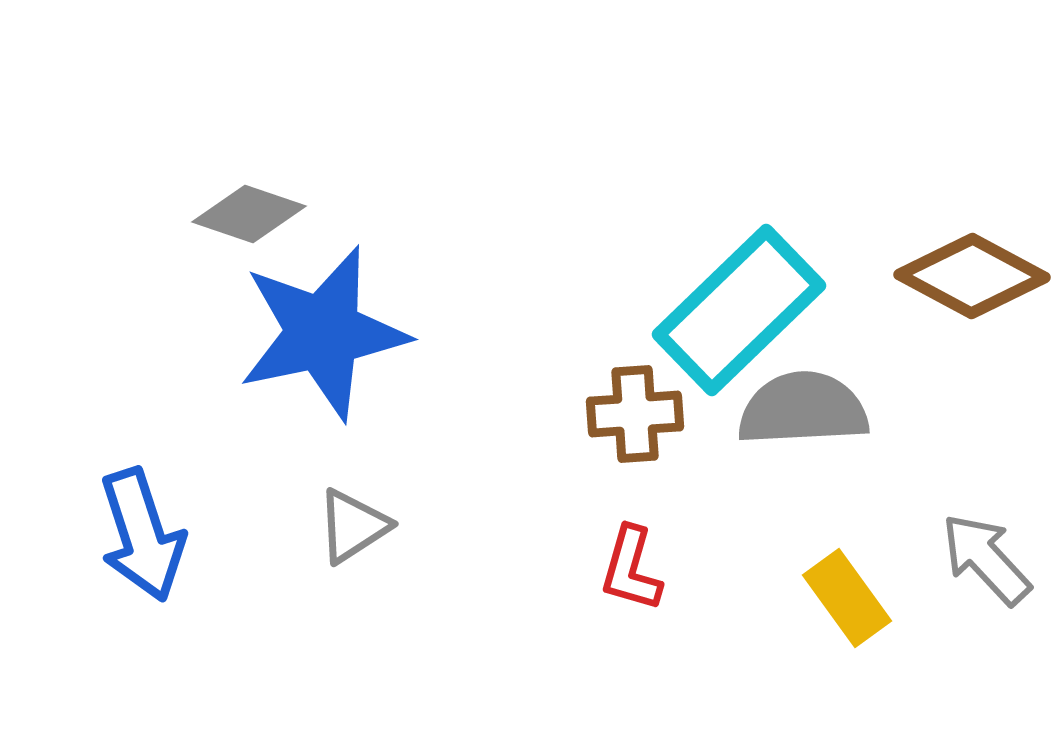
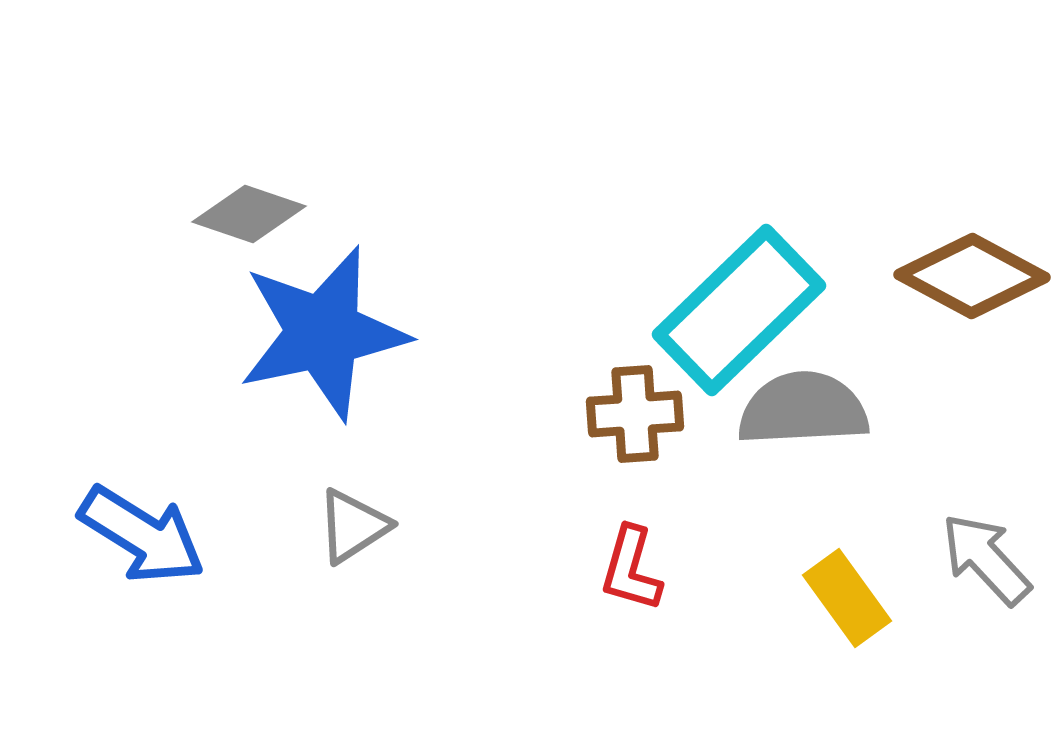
blue arrow: rotated 40 degrees counterclockwise
